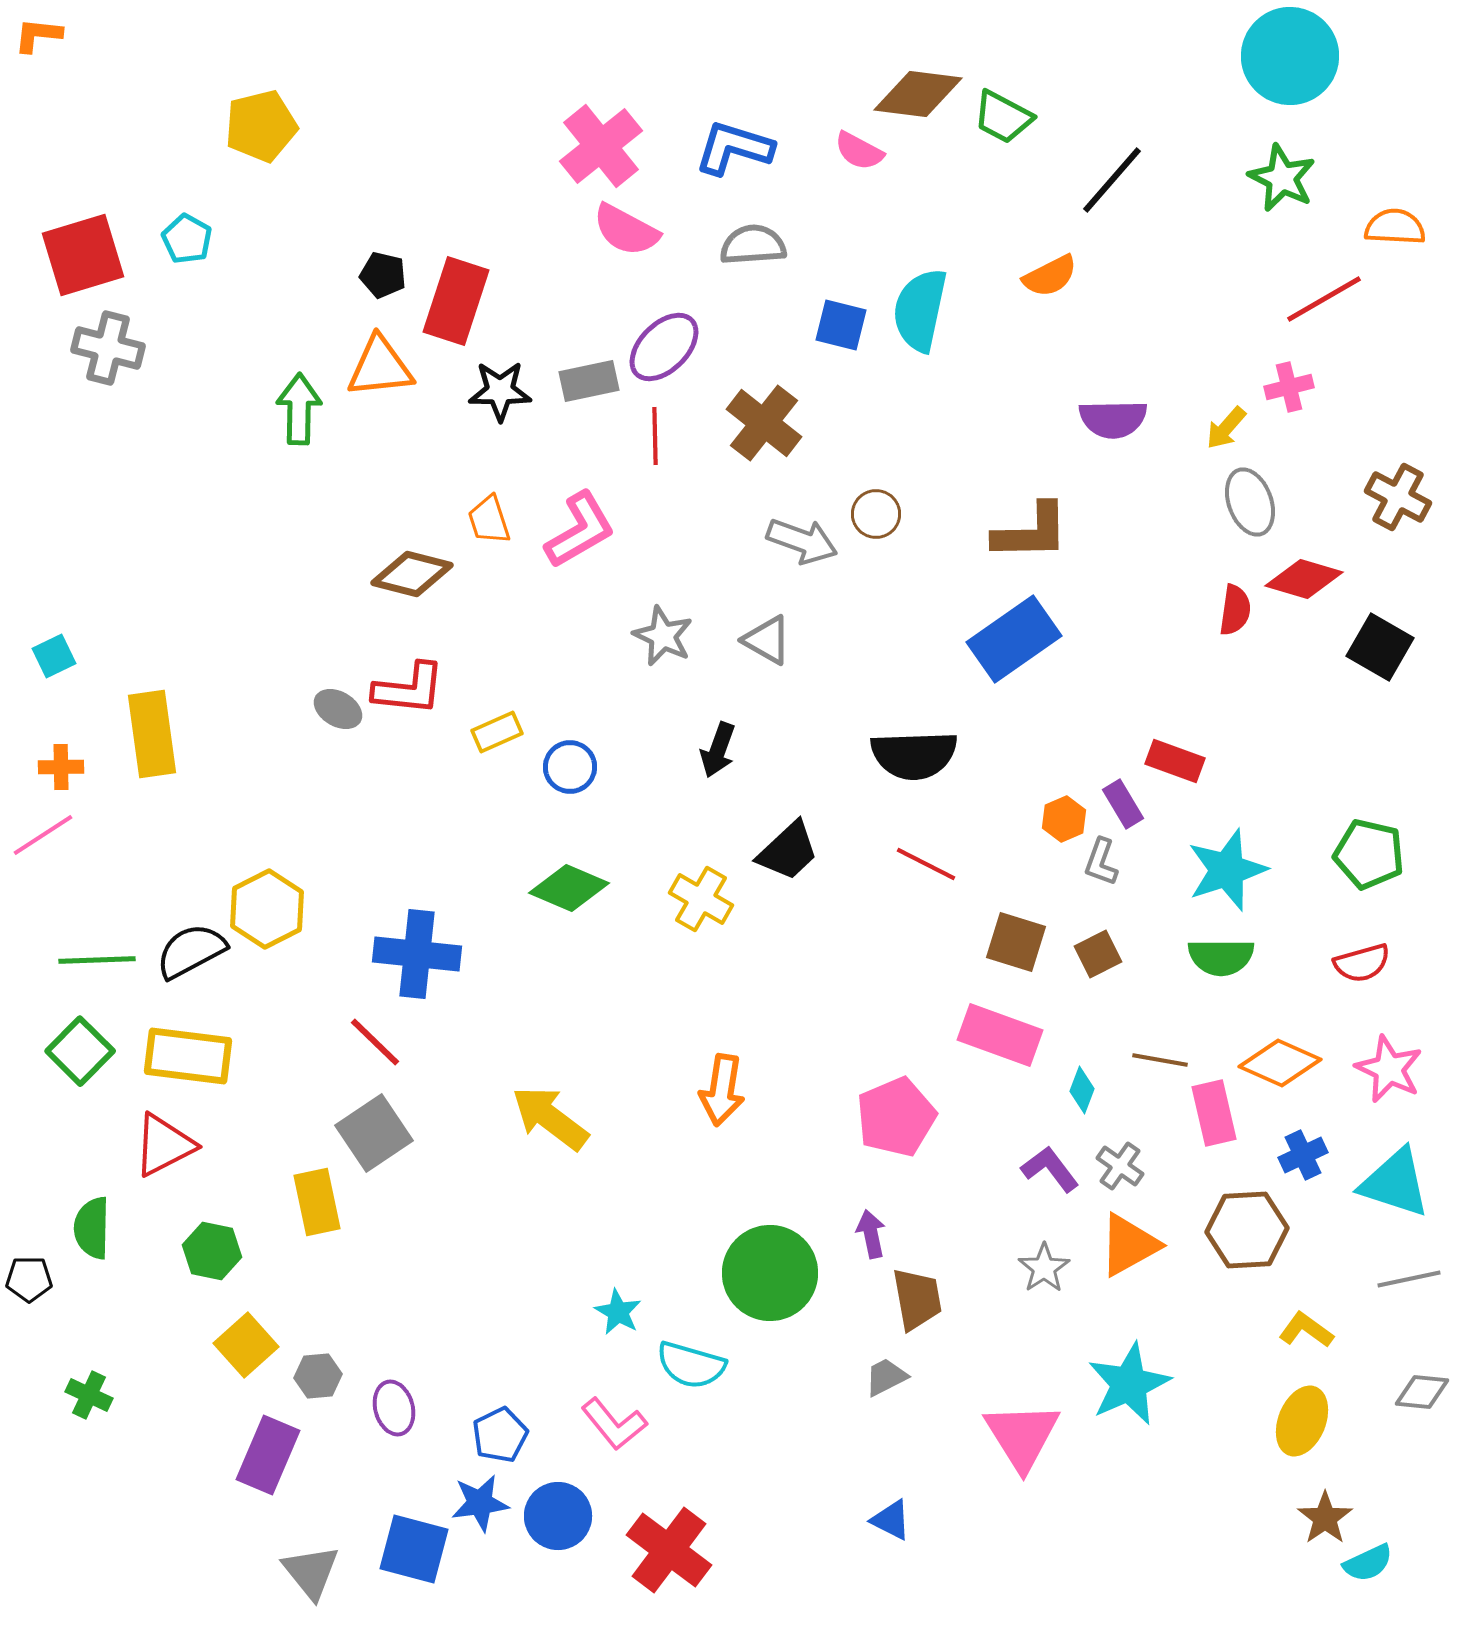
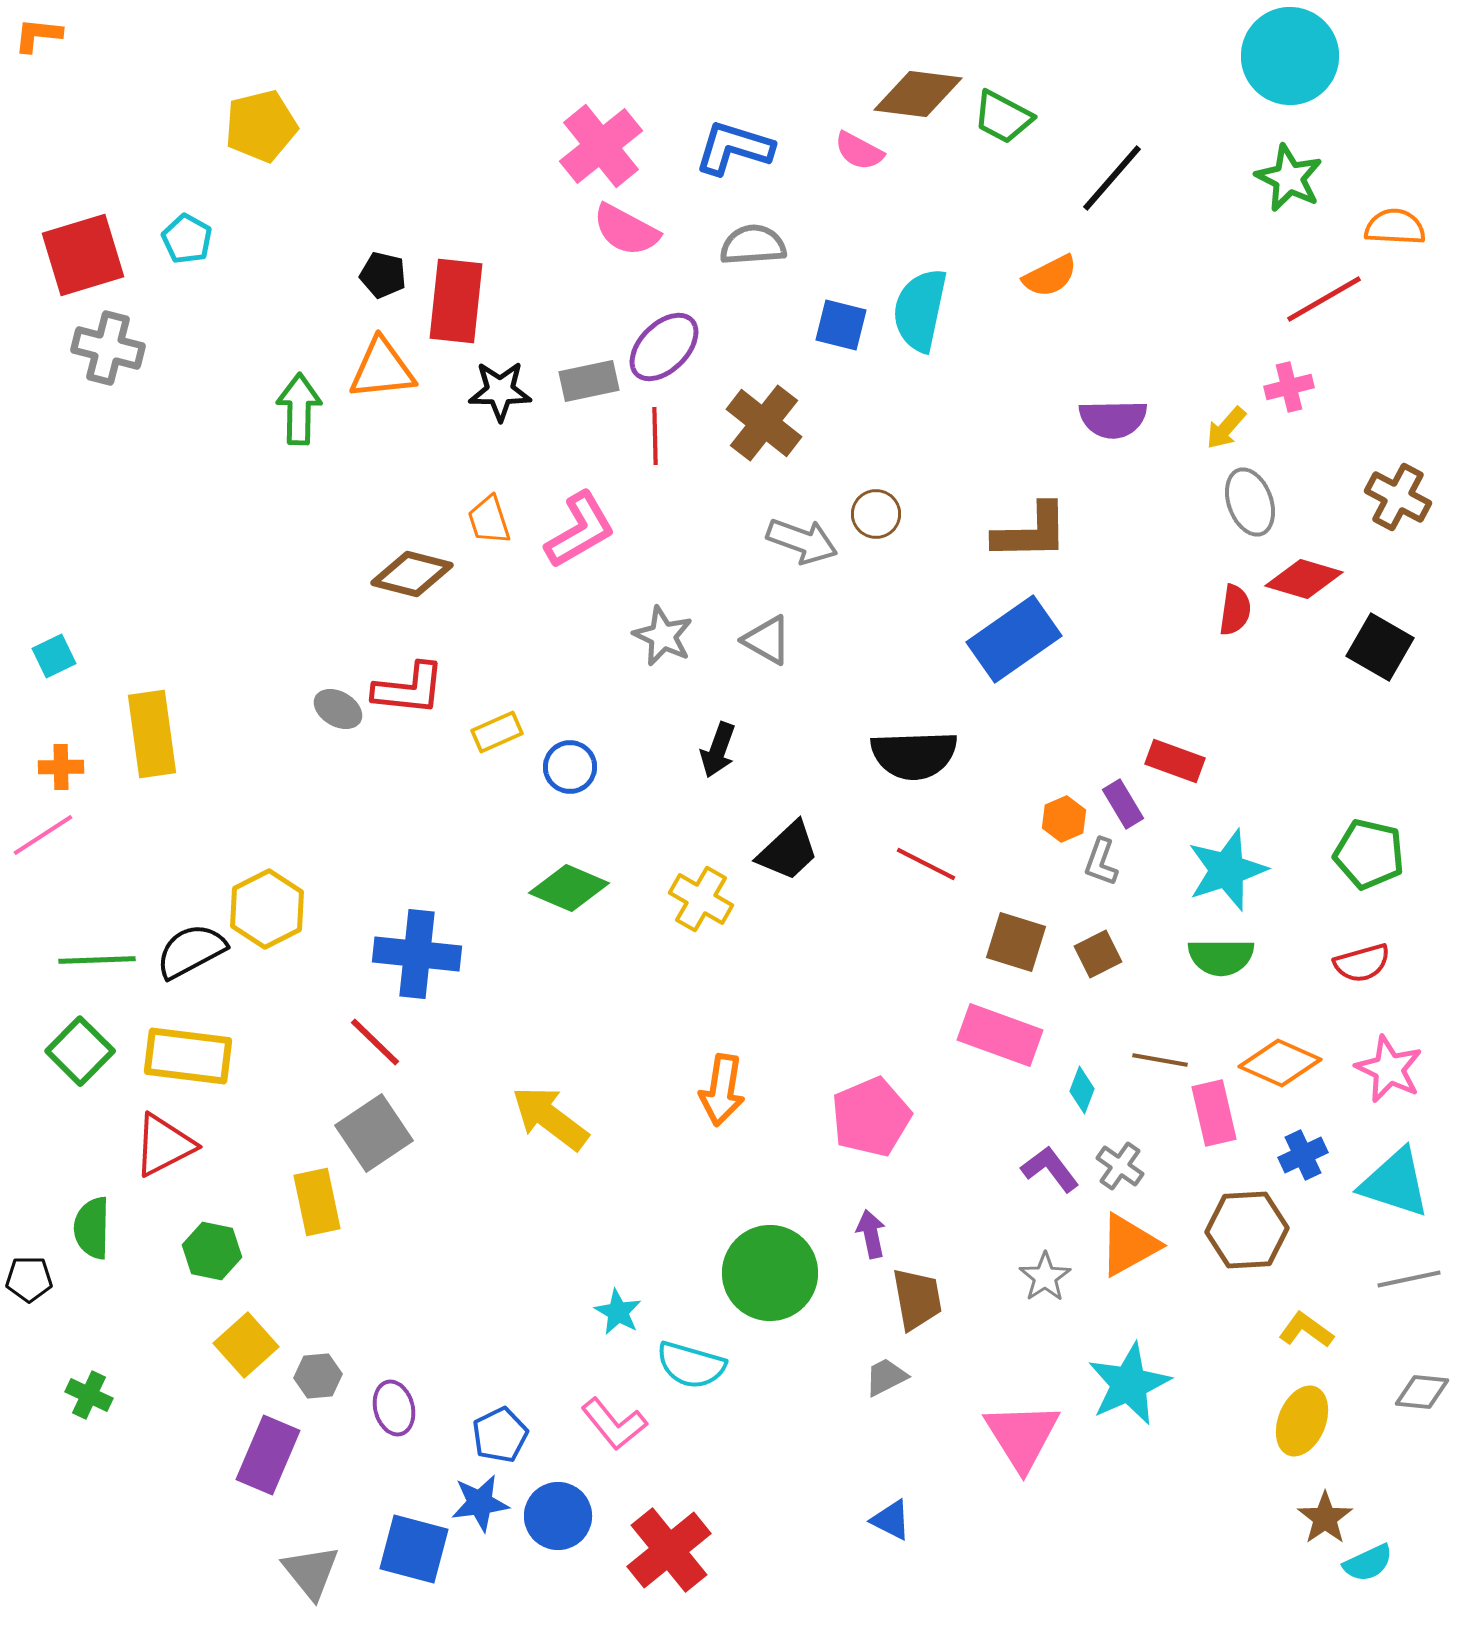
green star at (1282, 178): moved 7 px right
black line at (1112, 180): moved 2 px up
red rectangle at (456, 301): rotated 12 degrees counterclockwise
orange triangle at (380, 367): moved 2 px right, 2 px down
pink pentagon at (896, 1117): moved 25 px left
gray star at (1044, 1268): moved 1 px right, 9 px down
red cross at (669, 1550): rotated 14 degrees clockwise
